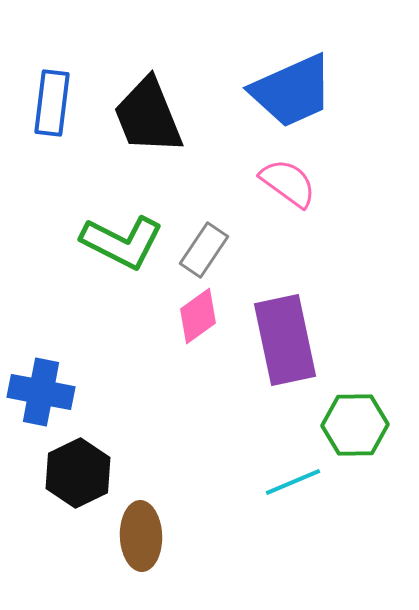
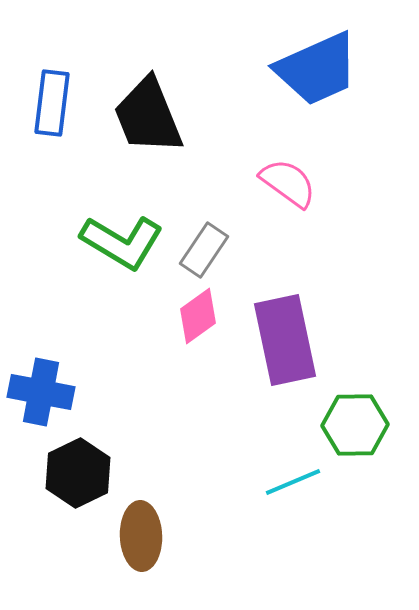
blue trapezoid: moved 25 px right, 22 px up
green L-shape: rotated 4 degrees clockwise
